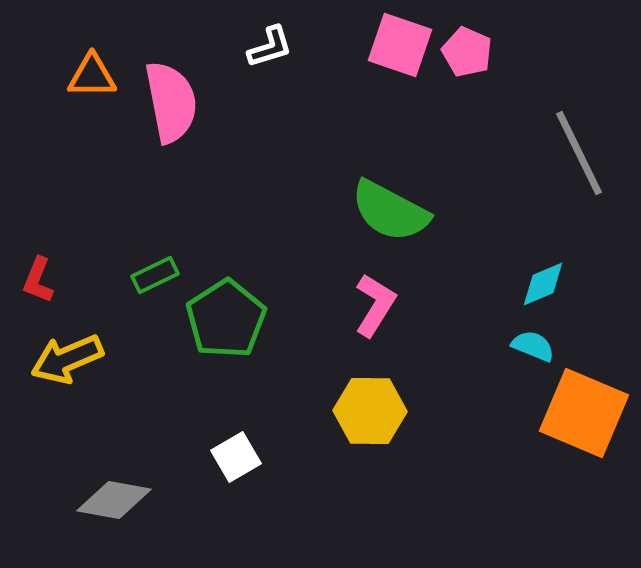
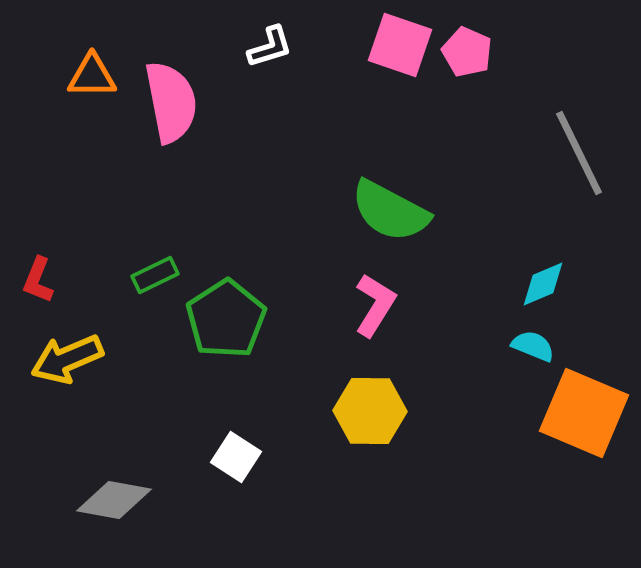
white square: rotated 27 degrees counterclockwise
